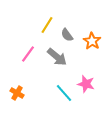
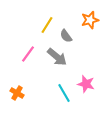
gray semicircle: moved 1 px left, 1 px down
orange star: moved 2 px left, 21 px up; rotated 24 degrees clockwise
cyan line: rotated 12 degrees clockwise
